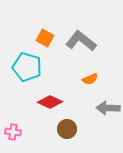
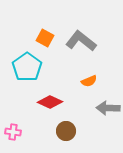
cyan pentagon: rotated 20 degrees clockwise
orange semicircle: moved 1 px left, 2 px down
brown circle: moved 1 px left, 2 px down
